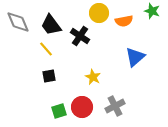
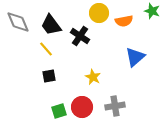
gray cross: rotated 18 degrees clockwise
